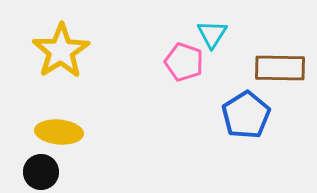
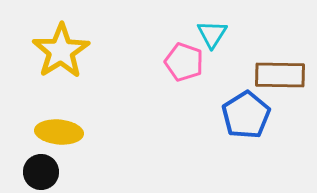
brown rectangle: moved 7 px down
